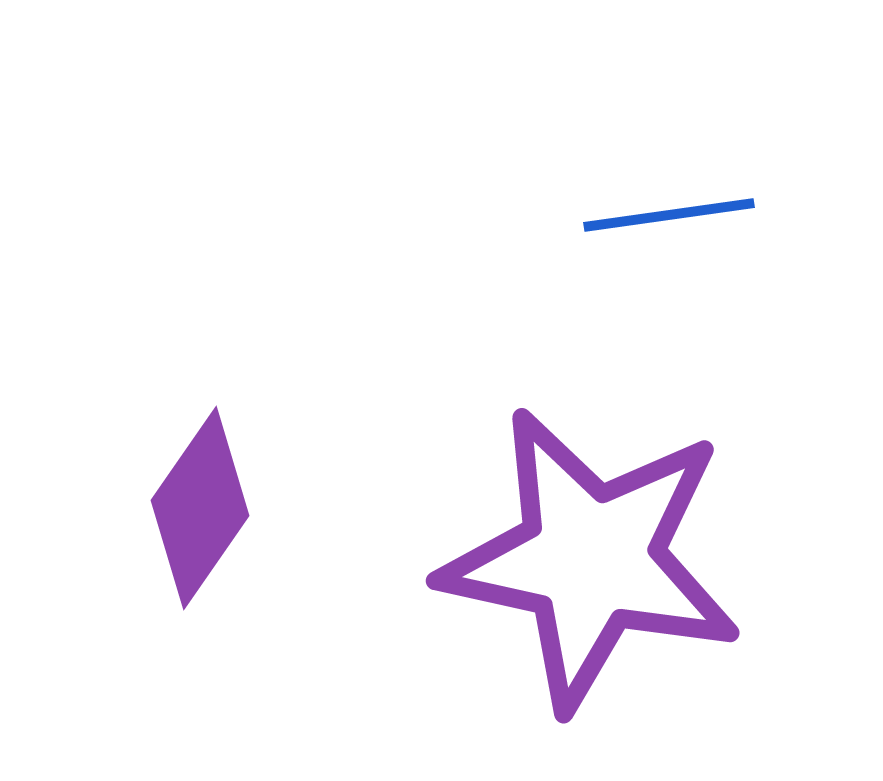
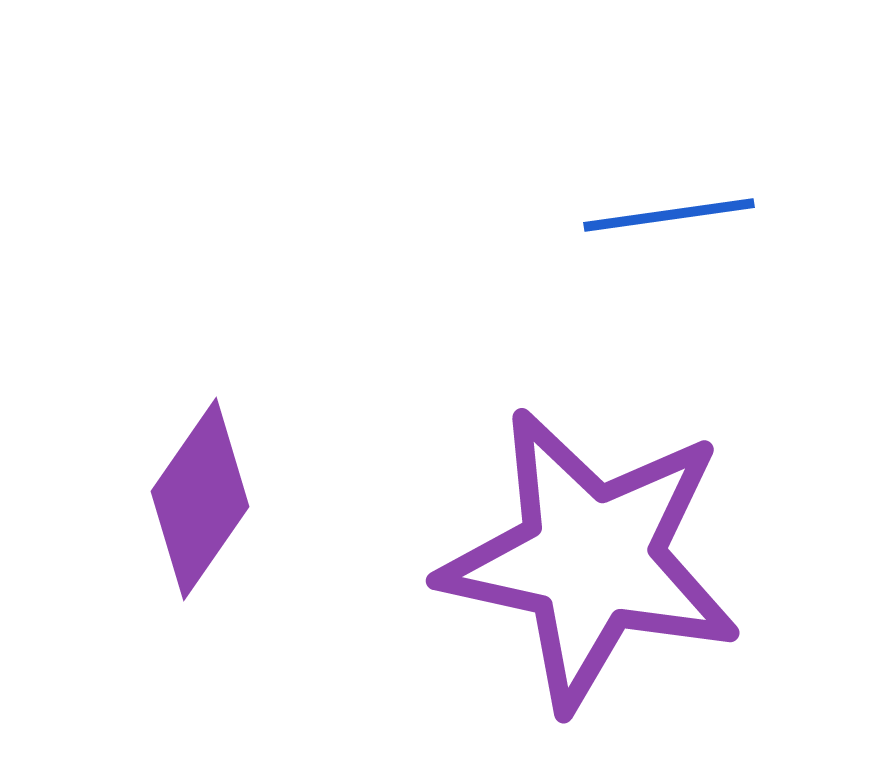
purple diamond: moved 9 px up
